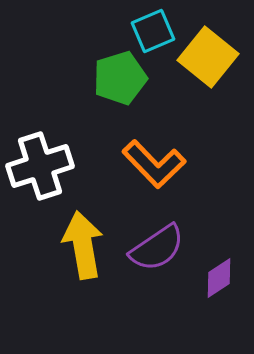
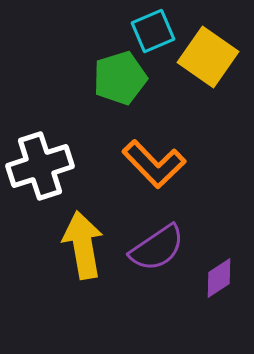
yellow square: rotated 4 degrees counterclockwise
